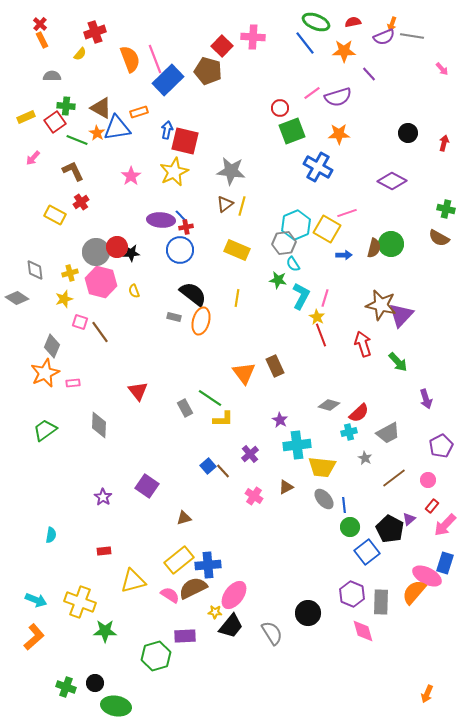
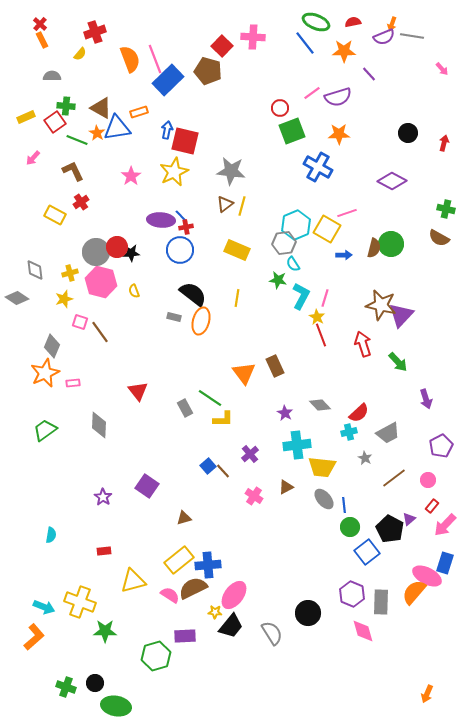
gray diamond at (329, 405): moved 9 px left; rotated 30 degrees clockwise
purple star at (280, 420): moved 5 px right, 7 px up
cyan arrow at (36, 600): moved 8 px right, 7 px down
